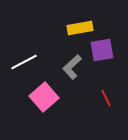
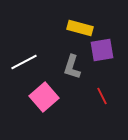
yellow rectangle: rotated 25 degrees clockwise
gray L-shape: rotated 30 degrees counterclockwise
red line: moved 4 px left, 2 px up
